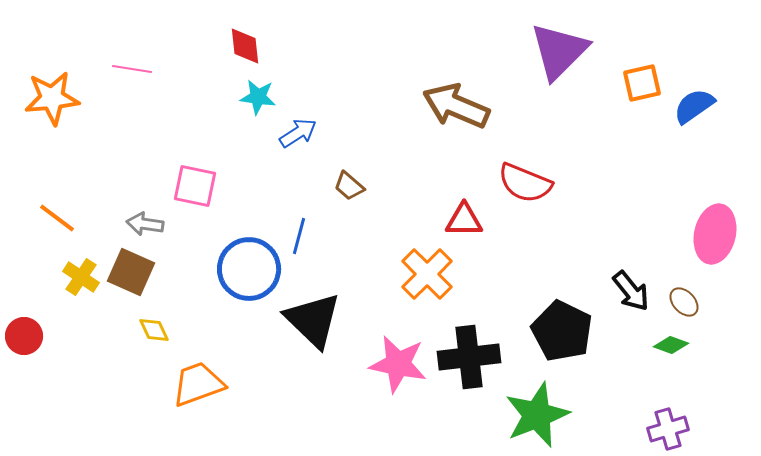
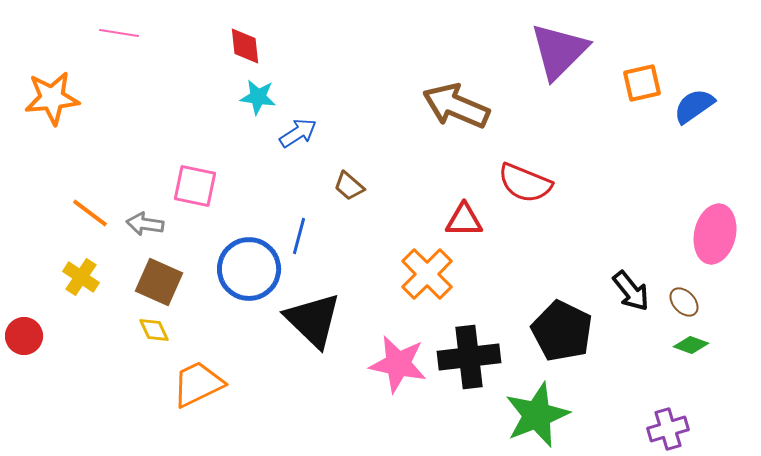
pink line: moved 13 px left, 36 px up
orange line: moved 33 px right, 5 px up
brown square: moved 28 px right, 10 px down
green diamond: moved 20 px right
orange trapezoid: rotated 6 degrees counterclockwise
